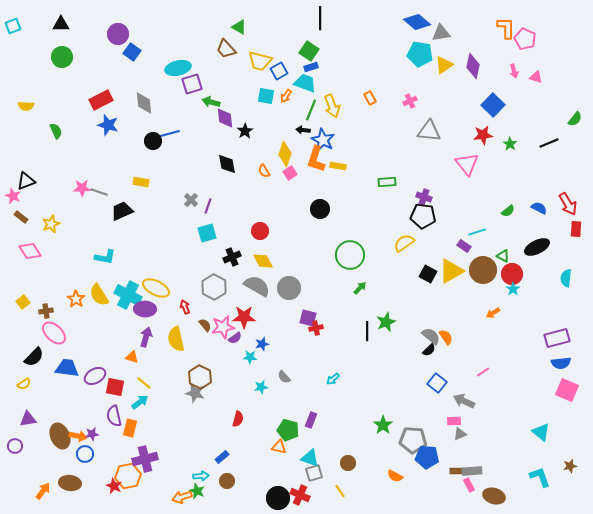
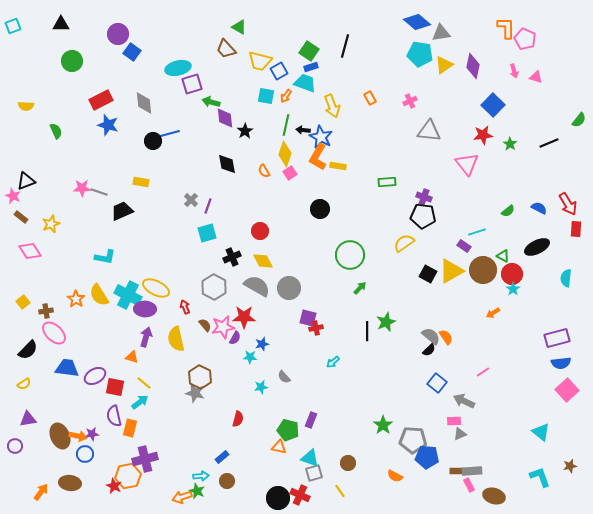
black line at (320, 18): moved 25 px right, 28 px down; rotated 15 degrees clockwise
green circle at (62, 57): moved 10 px right, 4 px down
green line at (311, 110): moved 25 px left, 15 px down; rotated 10 degrees counterclockwise
green semicircle at (575, 119): moved 4 px right, 1 px down
blue star at (323, 140): moved 2 px left, 3 px up
orange L-shape at (316, 159): moved 2 px right, 2 px up; rotated 12 degrees clockwise
purple semicircle at (235, 338): rotated 24 degrees counterclockwise
black semicircle at (34, 357): moved 6 px left, 7 px up
cyan arrow at (333, 379): moved 17 px up
pink square at (567, 390): rotated 25 degrees clockwise
orange arrow at (43, 491): moved 2 px left, 1 px down
